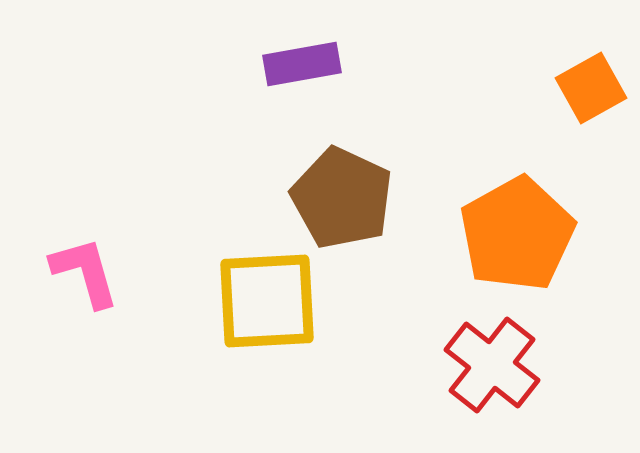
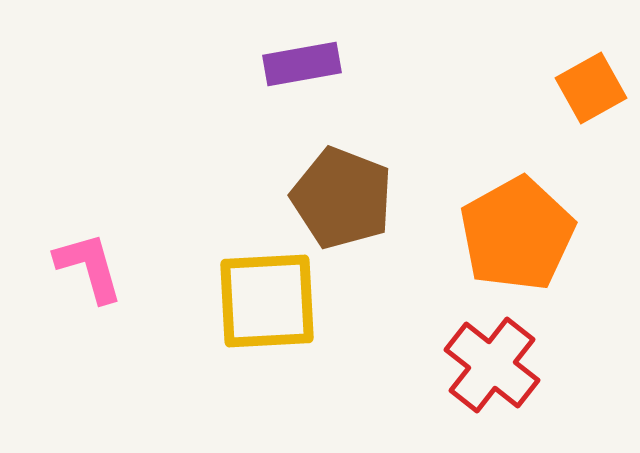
brown pentagon: rotated 4 degrees counterclockwise
pink L-shape: moved 4 px right, 5 px up
